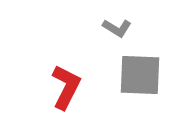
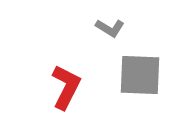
gray L-shape: moved 7 px left
